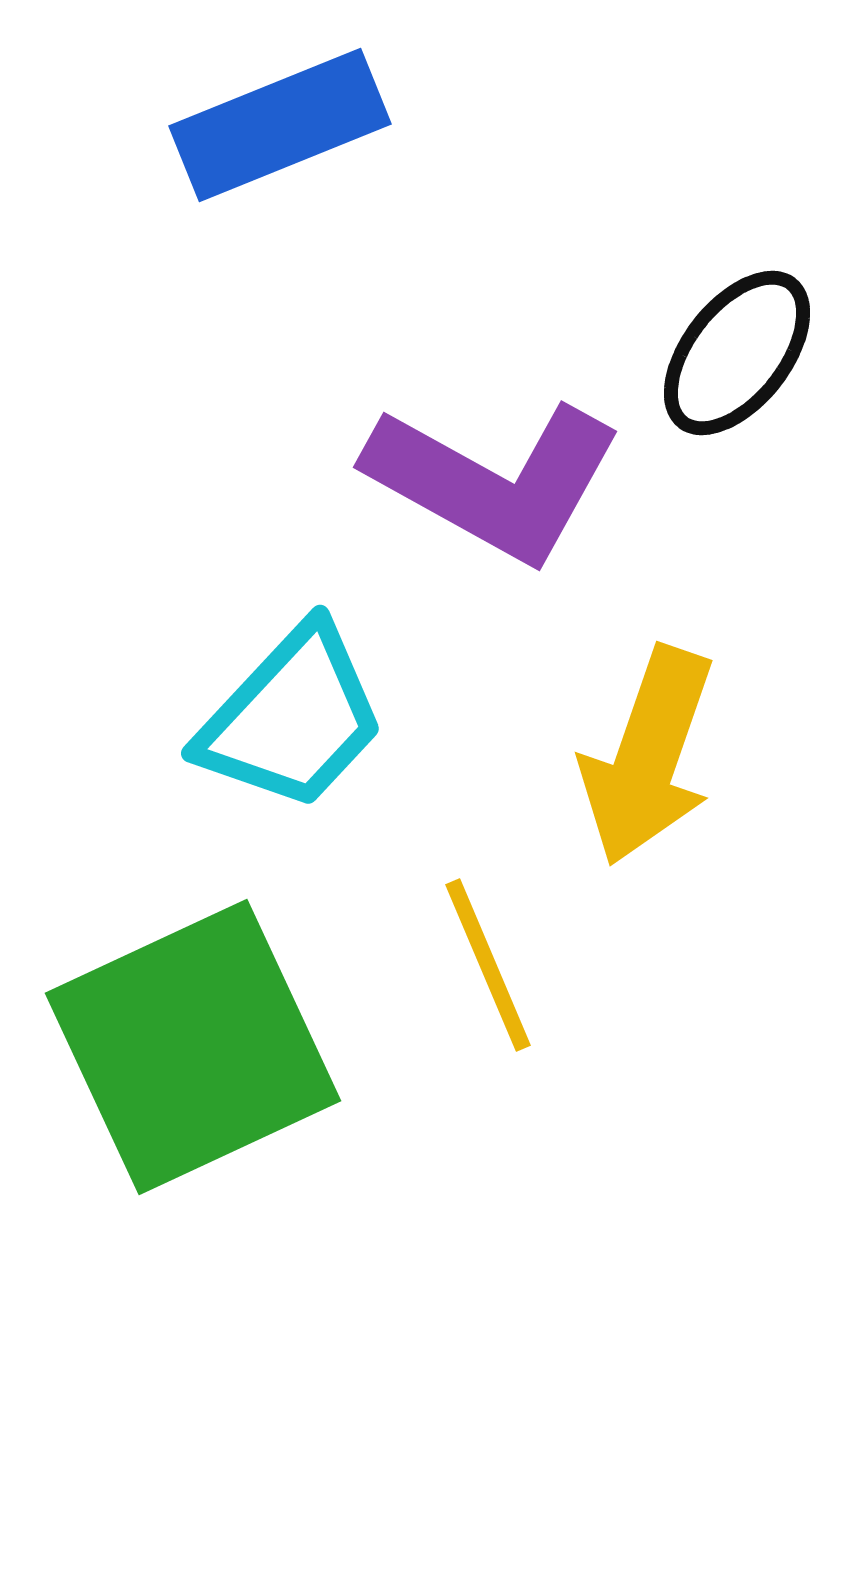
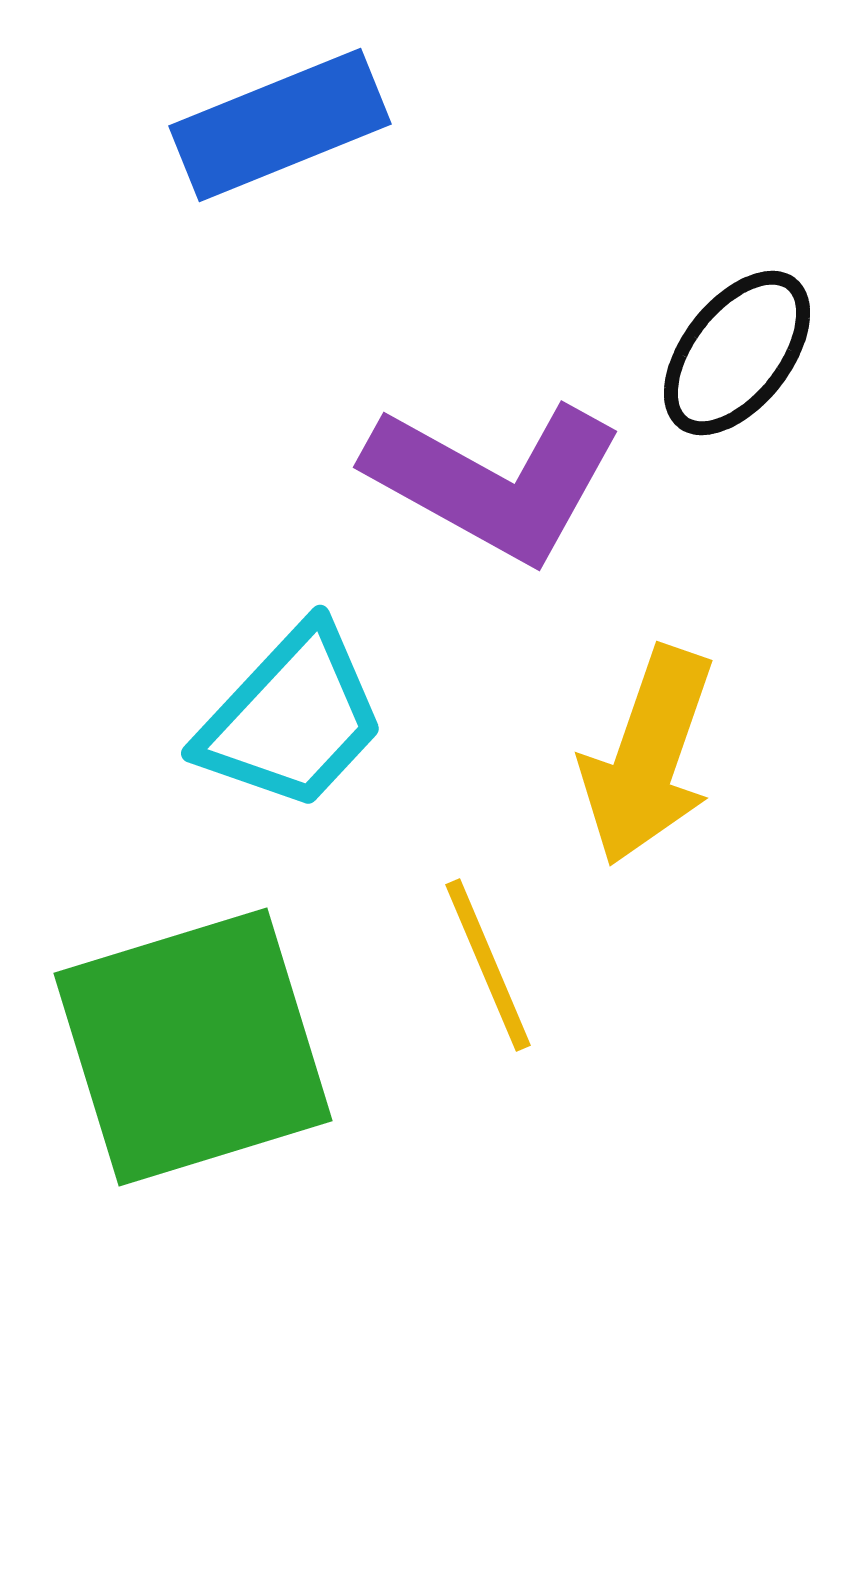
green square: rotated 8 degrees clockwise
